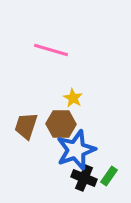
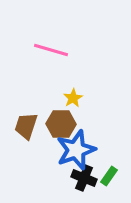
yellow star: rotated 12 degrees clockwise
